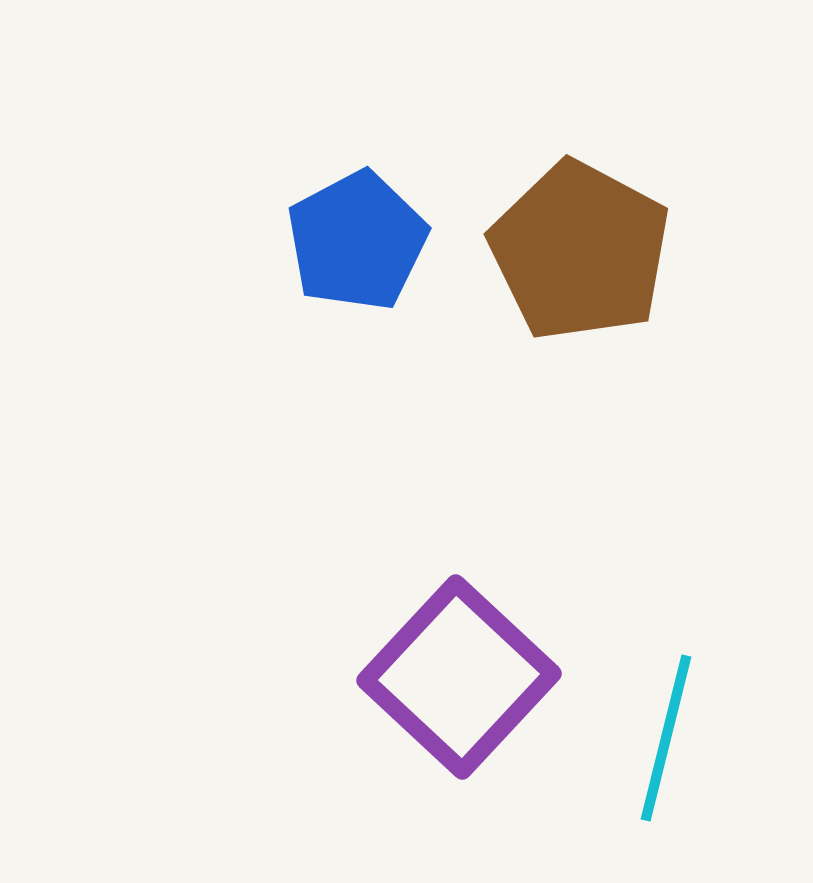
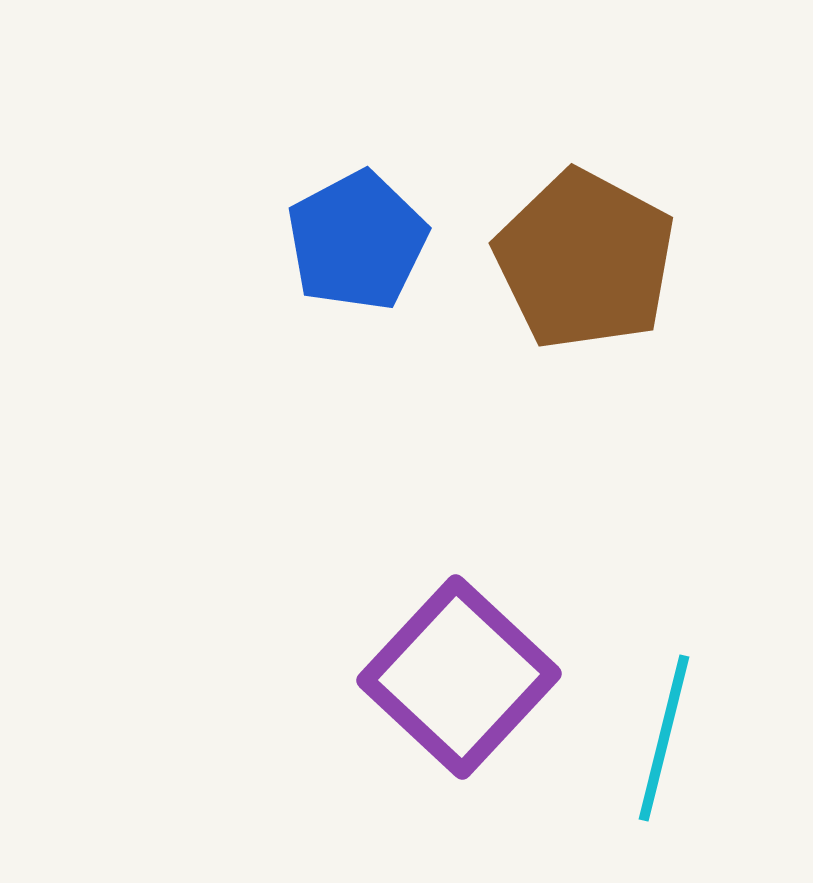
brown pentagon: moved 5 px right, 9 px down
cyan line: moved 2 px left
